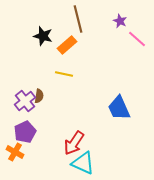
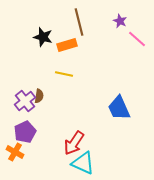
brown line: moved 1 px right, 3 px down
black star: moved 1 px down
orange rectangle: rotated 24 degrees clockwise
